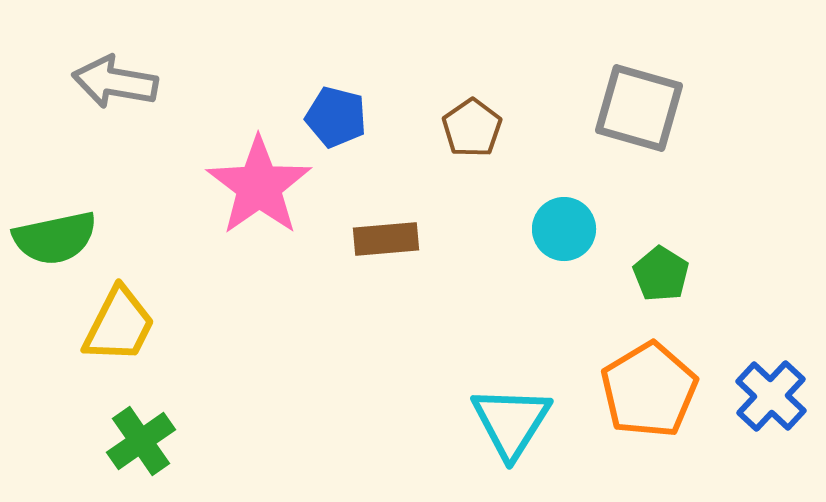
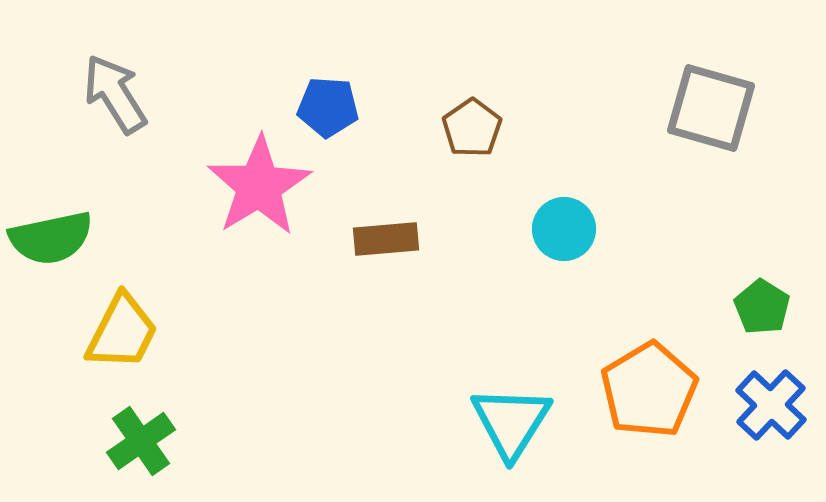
gray arrow: moved 12 px down; rotated 48 degrees clockwise
gray square: moved 72 px right
blue pentagon: moved 8 px left, 10 px up; rotated 10 degrees counterclockwise
pink star: rotated 4 degrees clockwise
green semicircle: moved 4 px left
green pentagon: moved 101 px right, 33 px down
yellow trapezoid: moved 3 px right, 7 px down
blue cross: moved 9 px down
